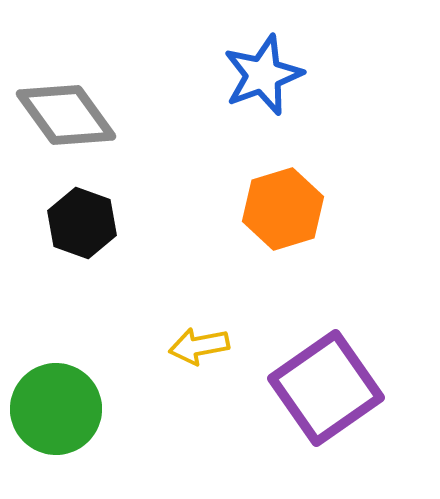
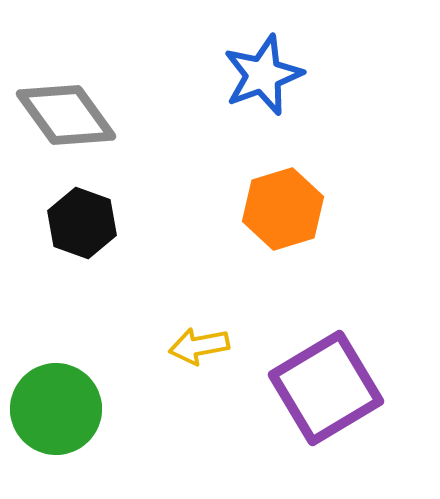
purple square: rotated 4 degrees clockwise
